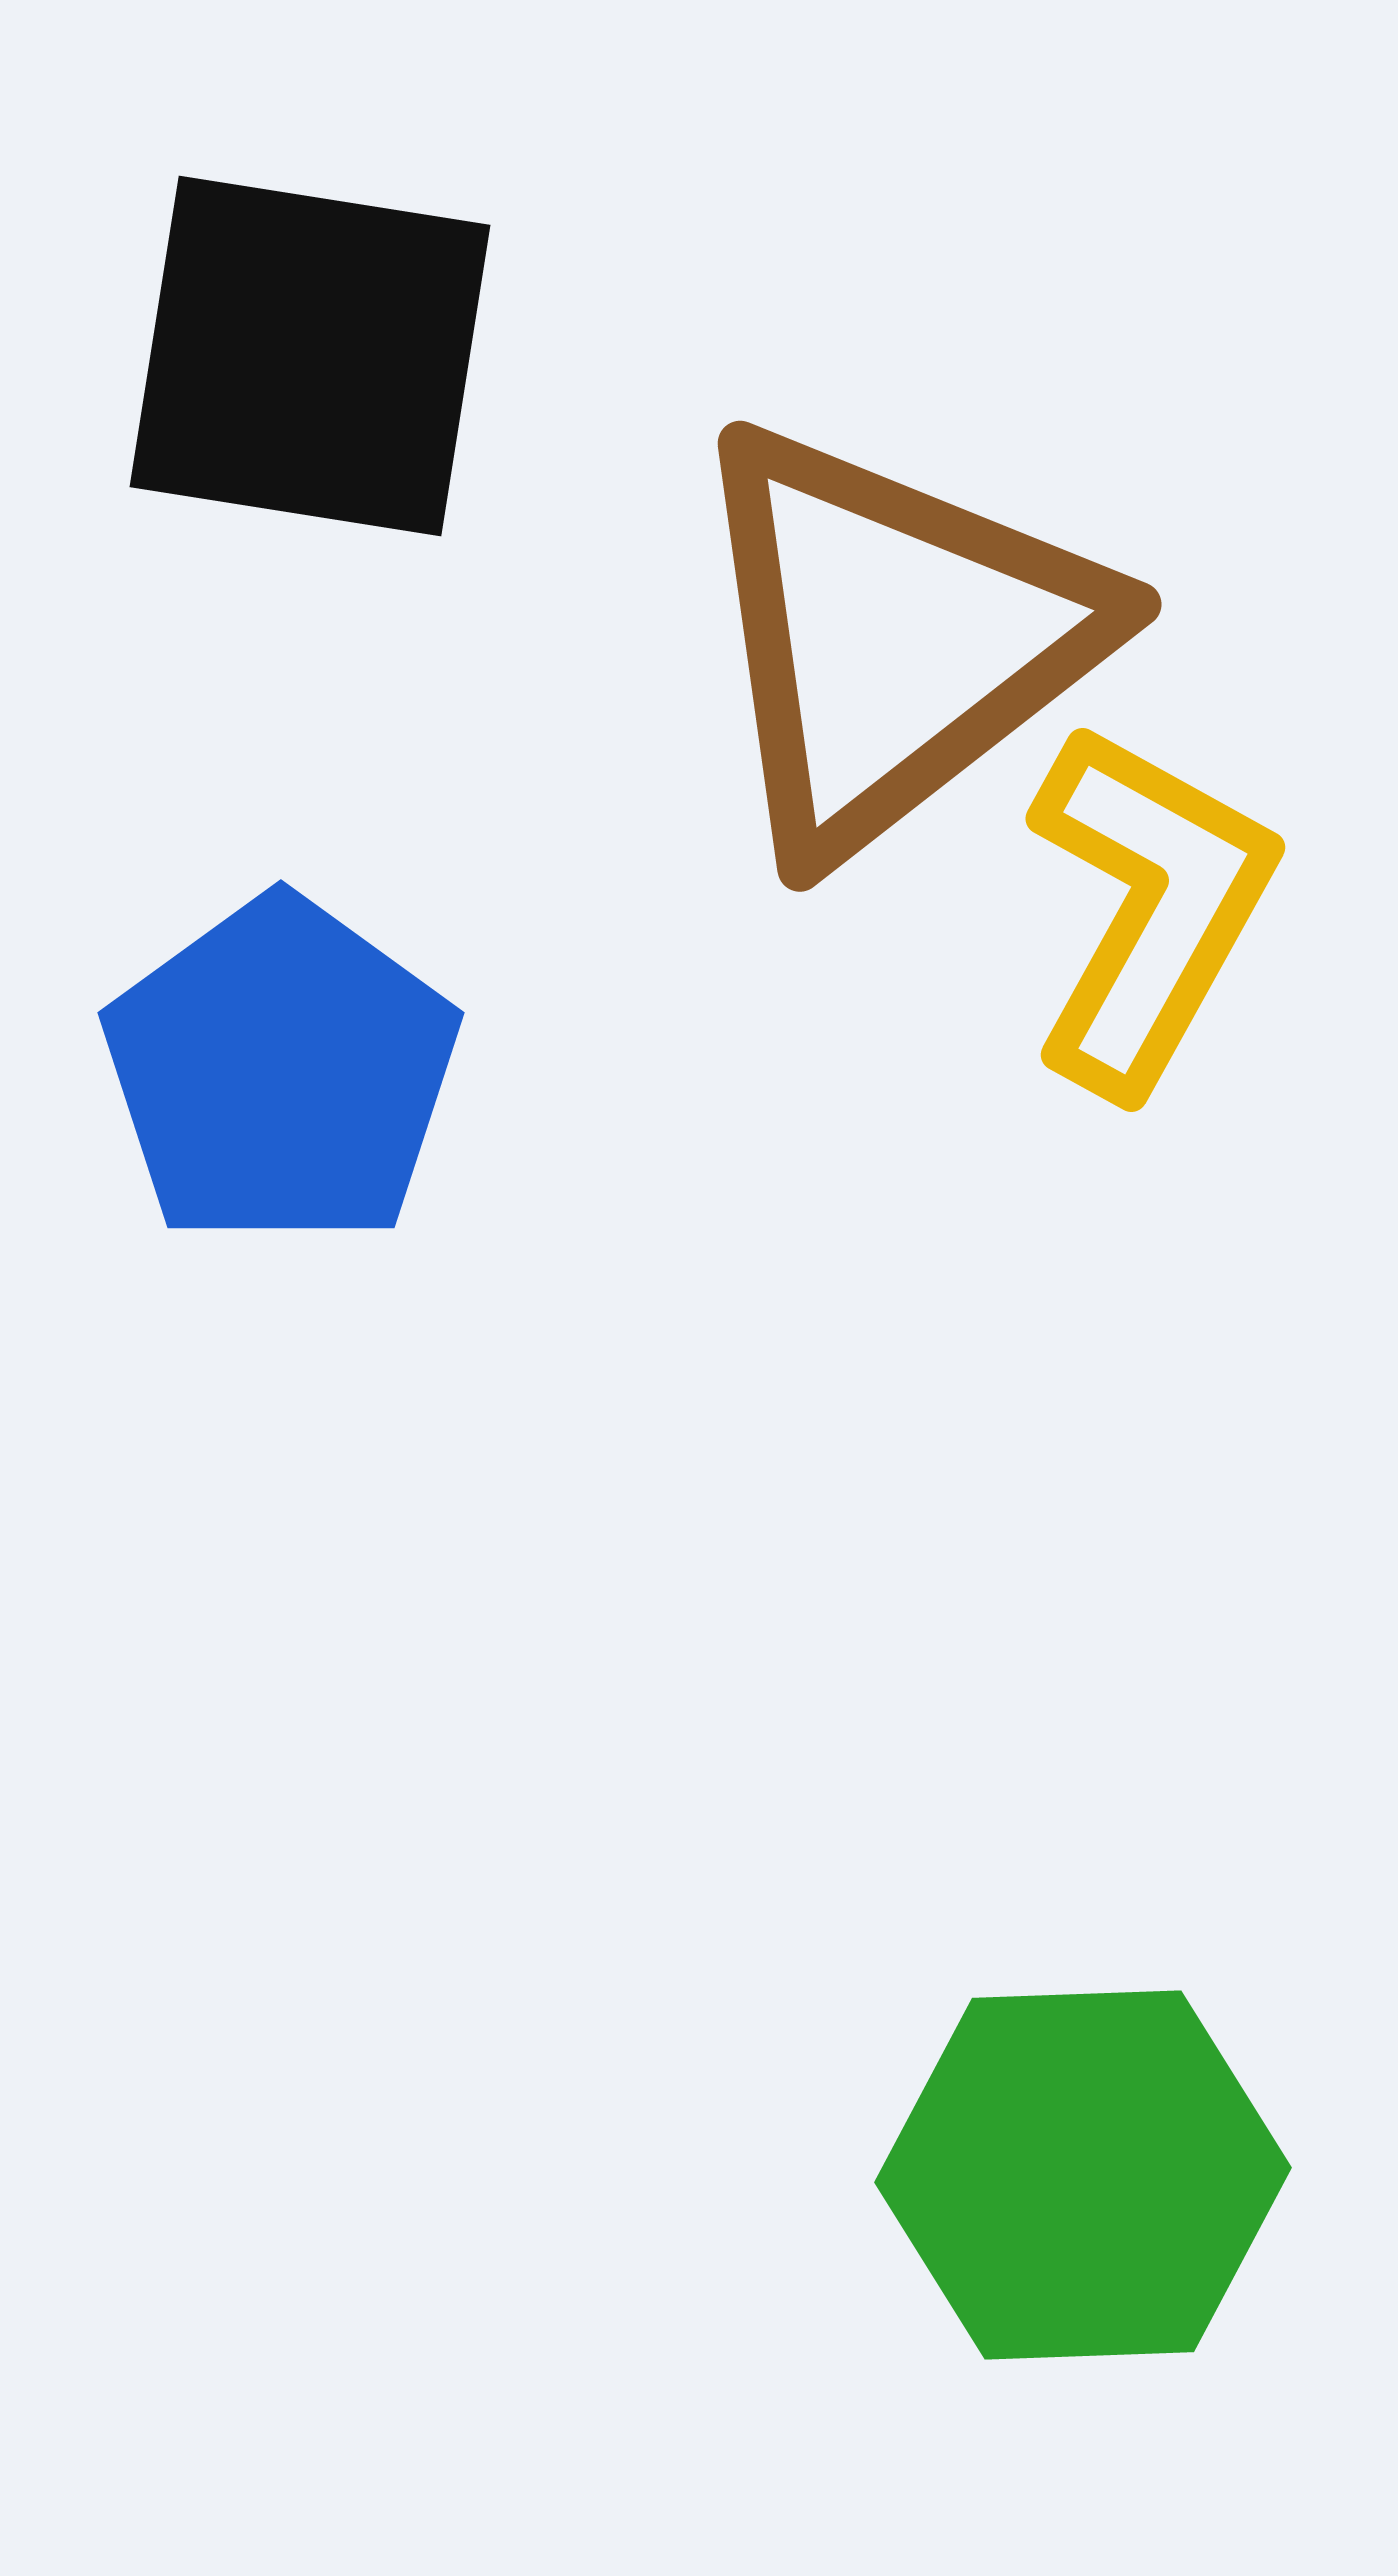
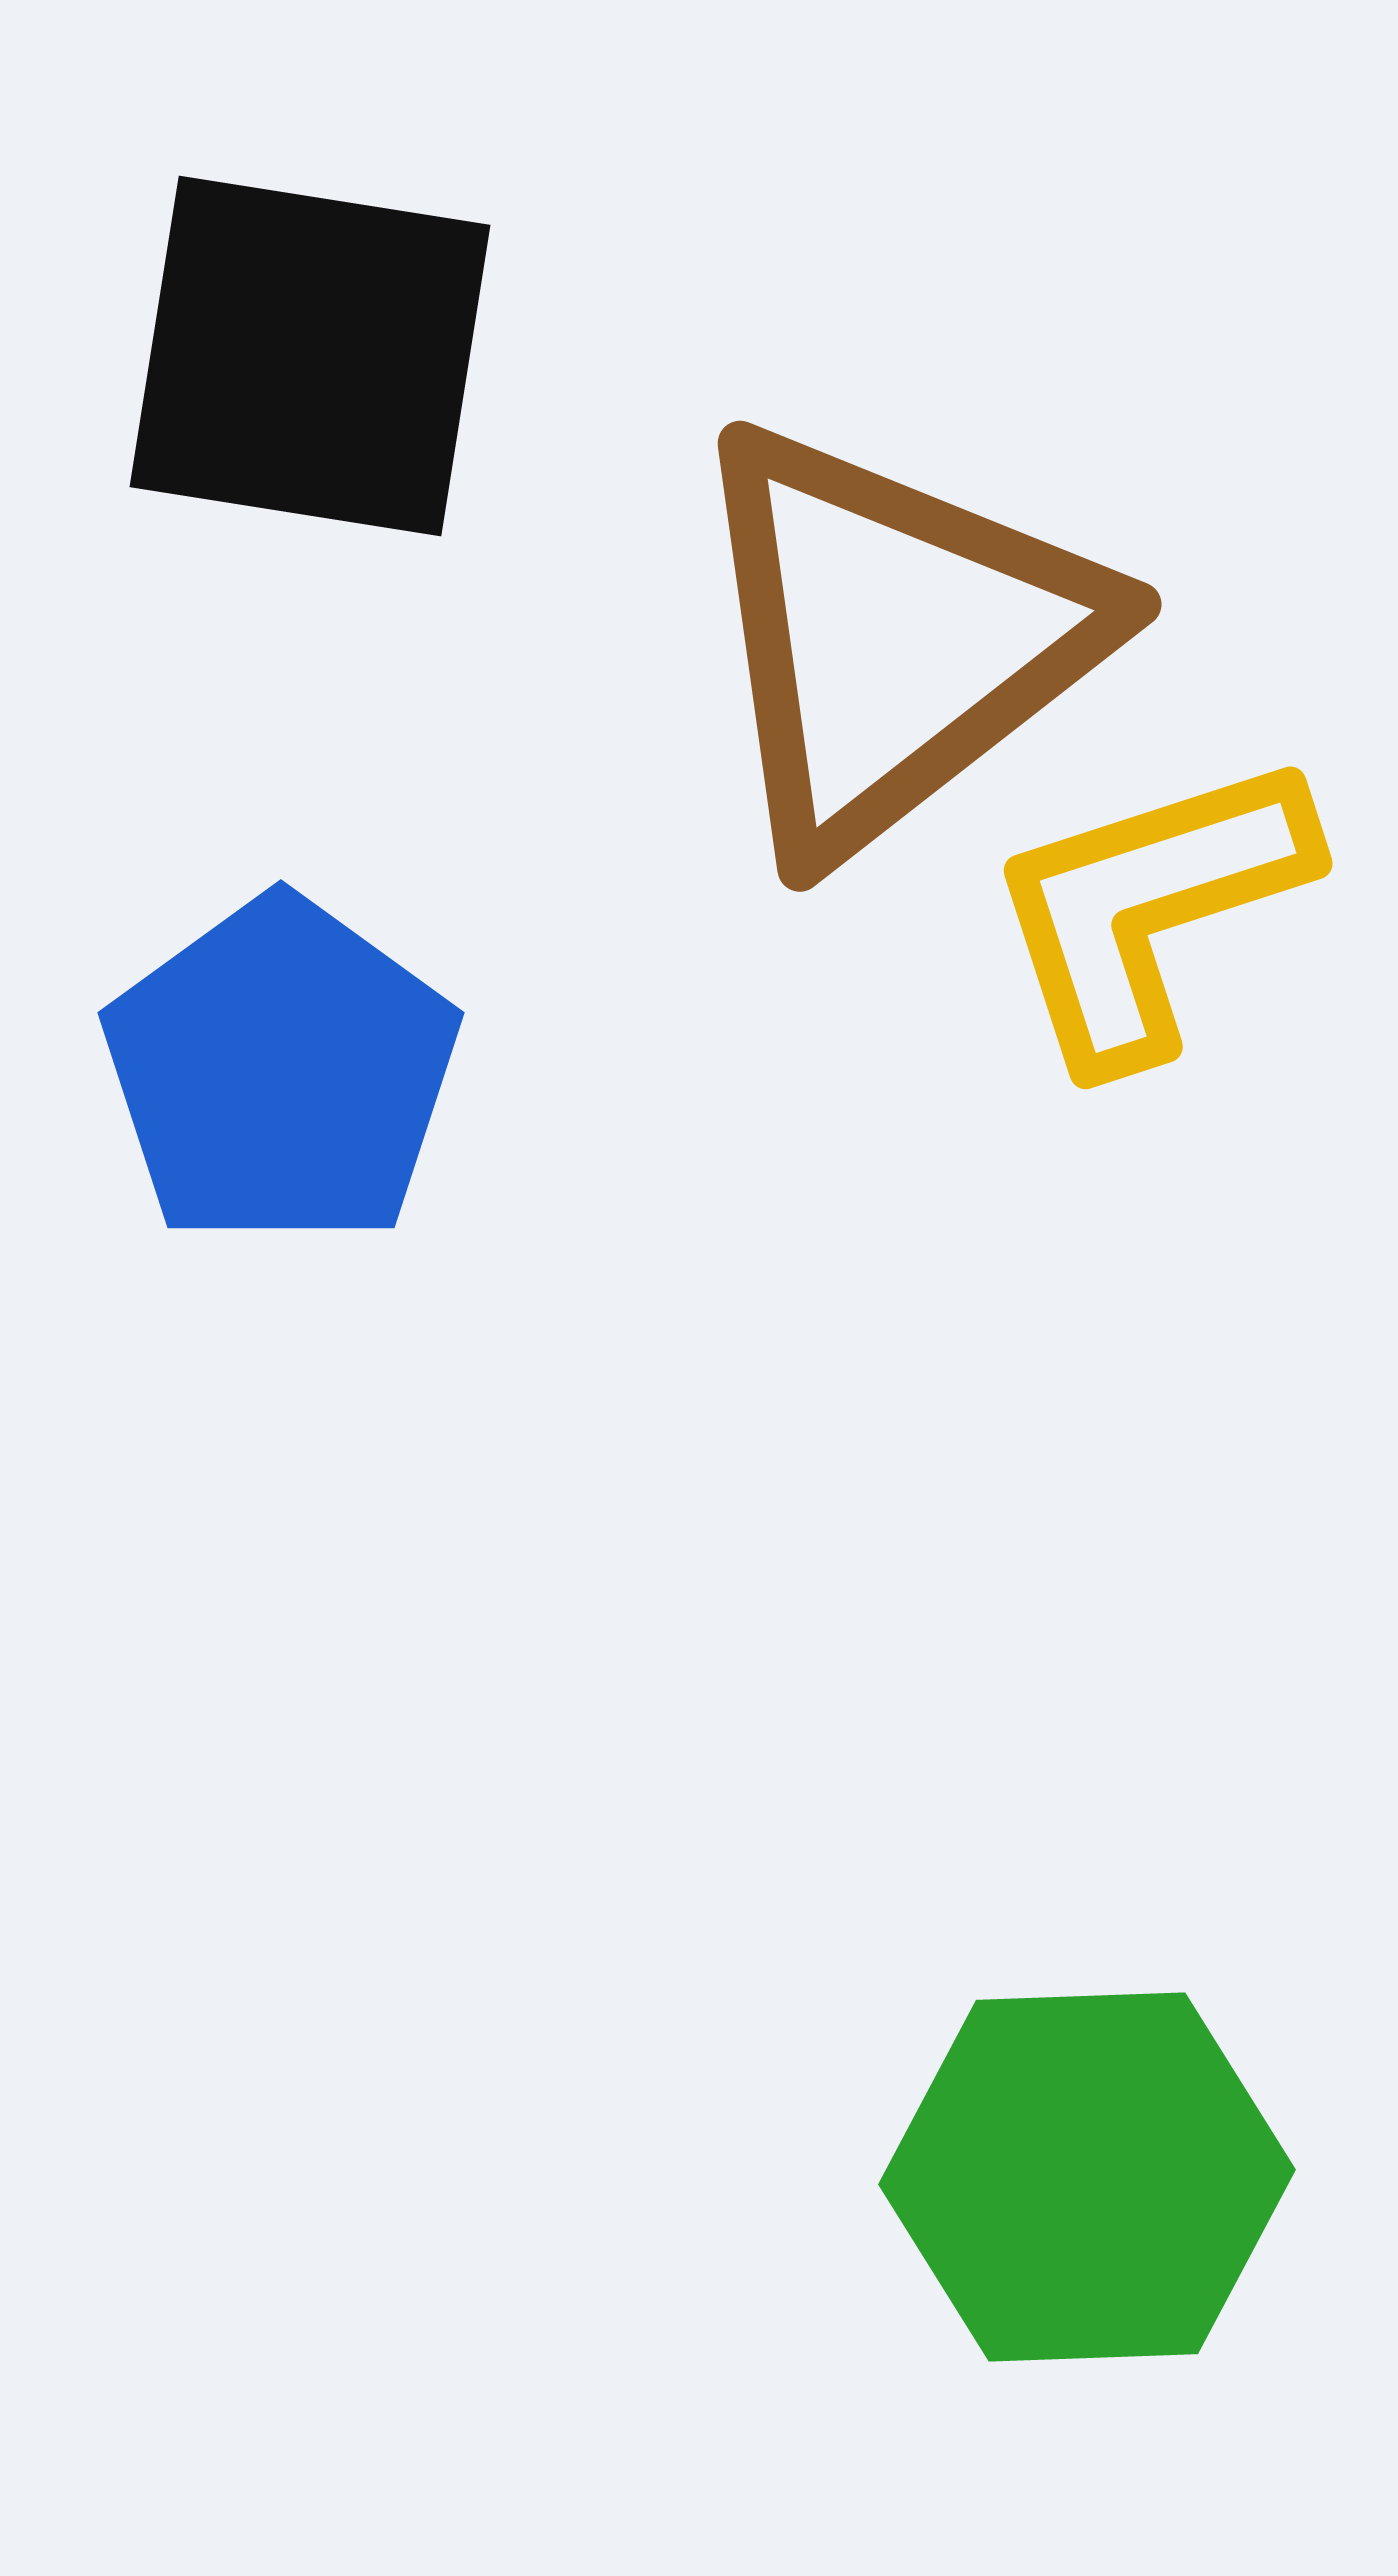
yellow L-shape: rotated 137 degrees counterclockwise
green hexagon: moved 4 px right, 2 px down
